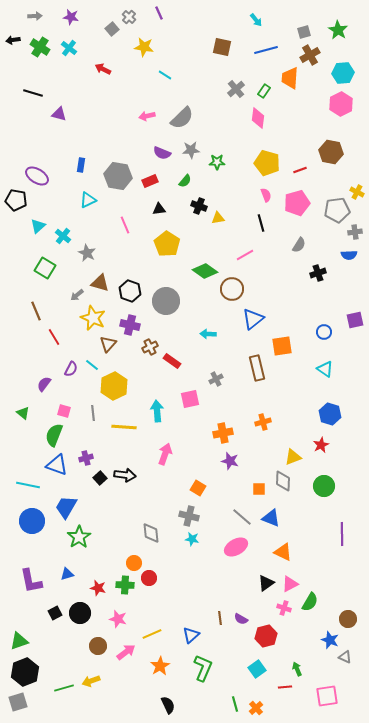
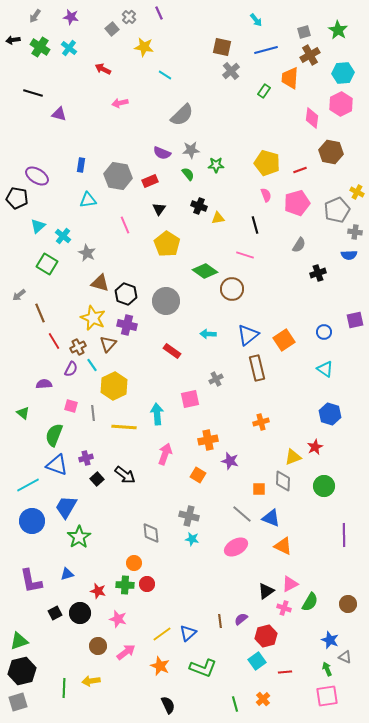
gray arrow at (35, 16): rotated 128 degrees clockwise
gray cross at (236, 89): moved 5 px left, 18 px up
pink arrow at (147, 116): moved 27 px left, 13 px up
gray semicircle at (182, 118): moved 3 px up
pink diamond at (258, 118): moved 54 px right
green star at (217, 162): moved 1 px left, 3 px down
green semicircle at (185, 181): moved 3 px right, 7 px up; rotated 80 degrees counterclockwise
black pentagon at (16, 200): moved 1 px right, 2 px up
cyan triangle at (88, 200): rotated 18 degrees clockwise
black triangle at (159, 209): rotated 48 degrees counterclockwise
gray pentagon at (337, 210): rotated 15 degrees counterclockwise
black line at (261, 223): moved 6 px left, 2 px down
gray cross at (355, 232): rotated 16 degrees clockwise
pink line at (245, 255): rotated 48 degrees clockwise
green square at (45, 268): moved 2 px right, 4 px up
black hexagon at (130, 291): moved 4 px left, 3 px down
gray arrow at (77, 295): moved 58 px left
brown line at (36, 311): moved 4 px right, 2 px down
blue triangle at (253, 319): moved 5 px left, 16 px down
purple cross at (130, 325): moved 3 px left
red line at (54, 337): moved 4 px down
orange square at (282, 346): moved 2 px right, 6 px up; rotated 25 degrees counterclockwise
brown cross at (150, 347): moved 72 px left
red rectangle at (172, 361): moved 10 px up
cyan line at (92, 365): rotated 16 degrees clockwise
purple semicircle at (44, 384): rotated 49 degrees clockwise
pink square at (64, 411): moved 7 px right, 5 px up
cyan arrow at (157, 411): moved 3 px down
orange cross at (263, 422): moved 2 px left
orange cross at (223, 433): moved 15 px left, 7 px down
red star at (321, 445): moved 6 px left, 2 px down
black arrow at (125, 475): rotated 30 degrees clockwise
black square at (100, 478): moved 3 px left, 1 px down
cyan line at (28, 485): rotated 40 degrees counterclockwise
orange square at (198, 488): moved 13 px up
gray line at (242, 517): moved 3 px up
purple line at (342, 534): moved 2 px right, 1 px down
orange triangle at (283, 552): moved 6 px up
red circle at (149, 578): moved 2 px left, 6 px down
black triangle at (266, 583): moved 8 px down
red star at (98, 588): moved 3 px down
brown line at (220, 618): moved 3 px down
purple semicircle at (241, 619): rotated 112 degrees clockwise
brown circle at (348, 619): moved 15 px up
yellow line at (152, 634): moved 10 px right; rotated 12 degrees counterclockwise
blue triangle at (191, 635): moved 3 px left, 2 px up
orange star at (160, 666): rotated 18 degrees counterclockwise
green L-shape at (203, 668): rotated 88 degrees clockwise
cyan square at (257, 669): moved 8 px up
green arrow at (297, 669): moved 30 px right
black hexagon at (25, 672): moved 3 px left, 1 px up; rotated 8 degrees clockwise
yellow arrow at (91, 681): rotated 12 degrees clockwise
red line at (285, 687): moved 15 px up
green line at (64, 688): rotated 72 degrees counterclockwise
orange cross at (256, 708): moved 7 px right, 9 px up
